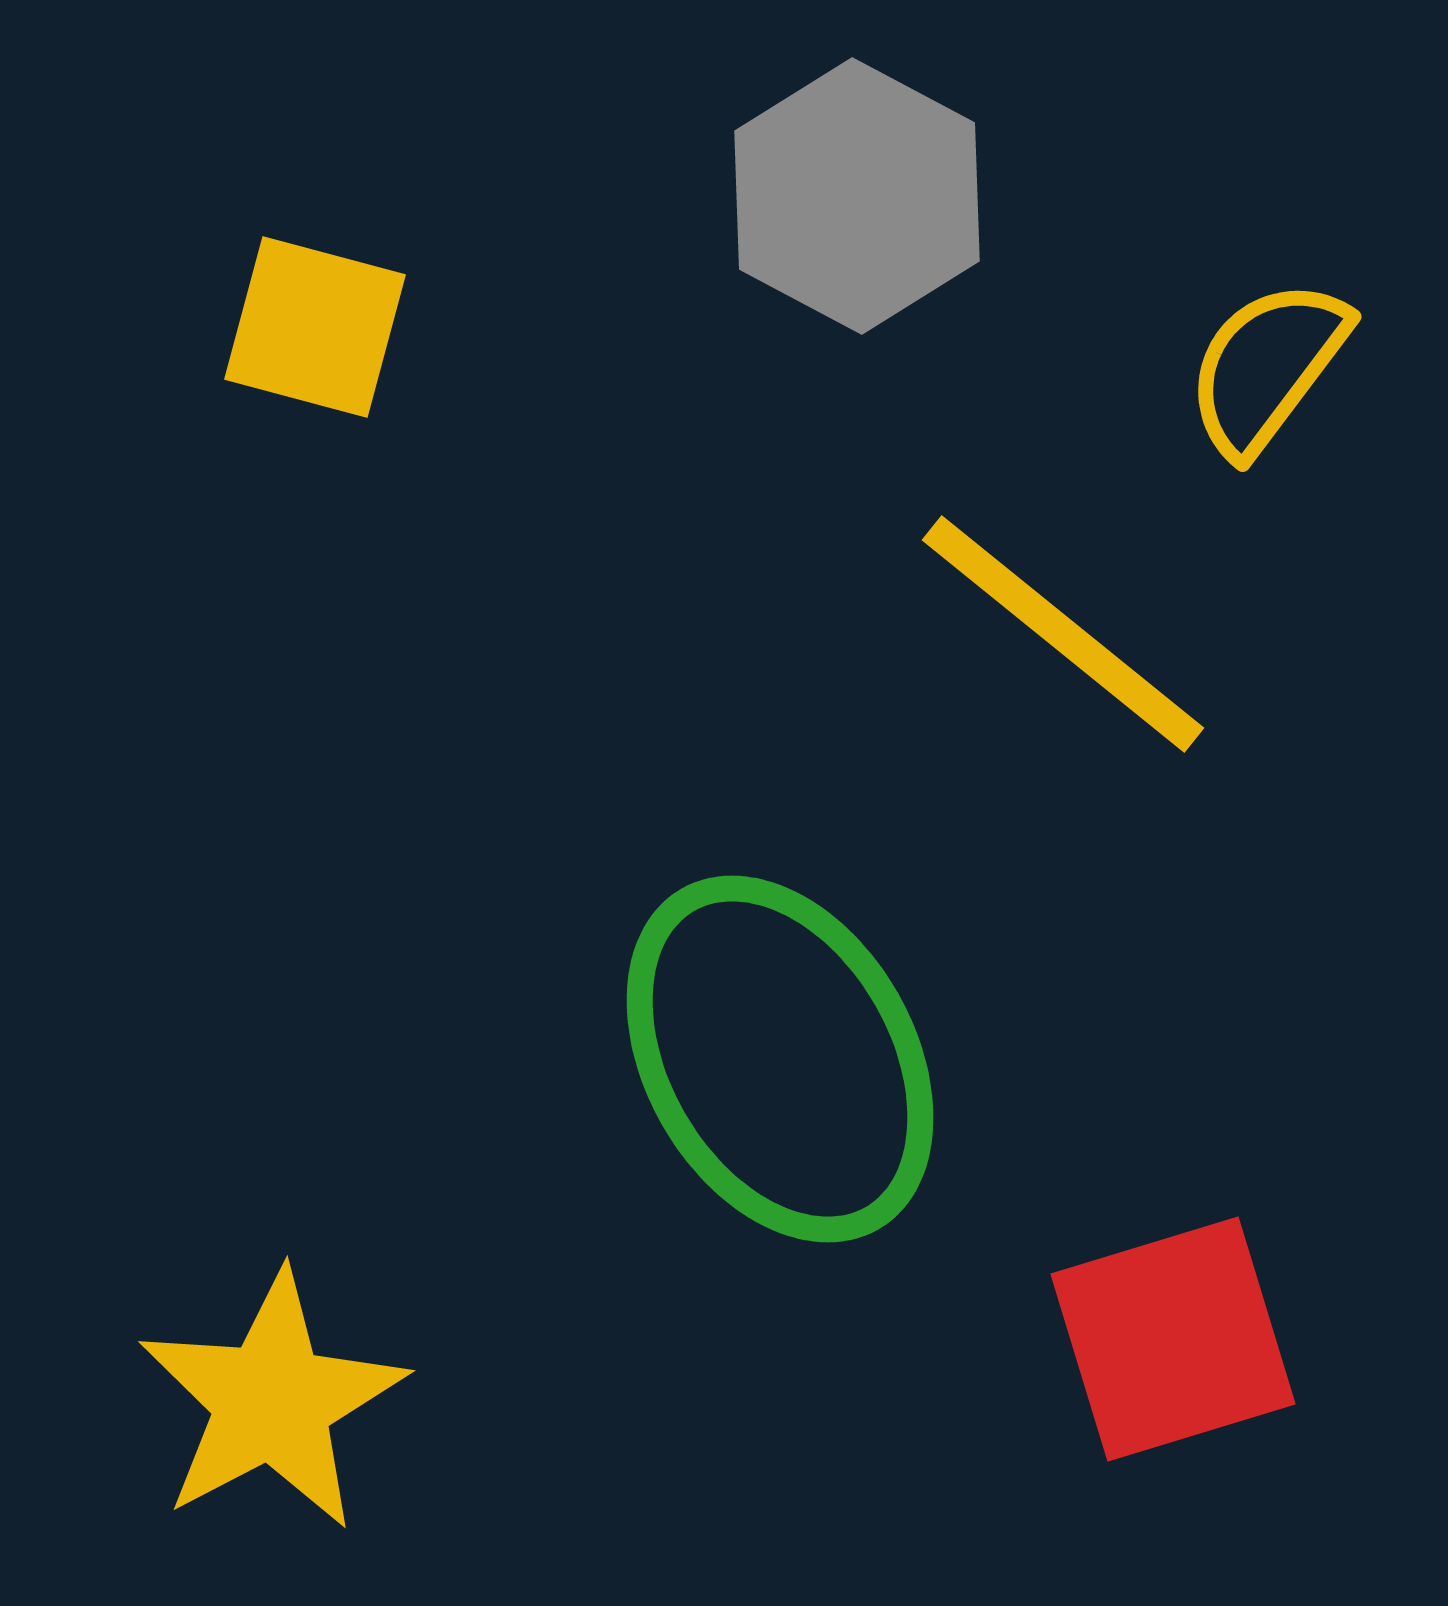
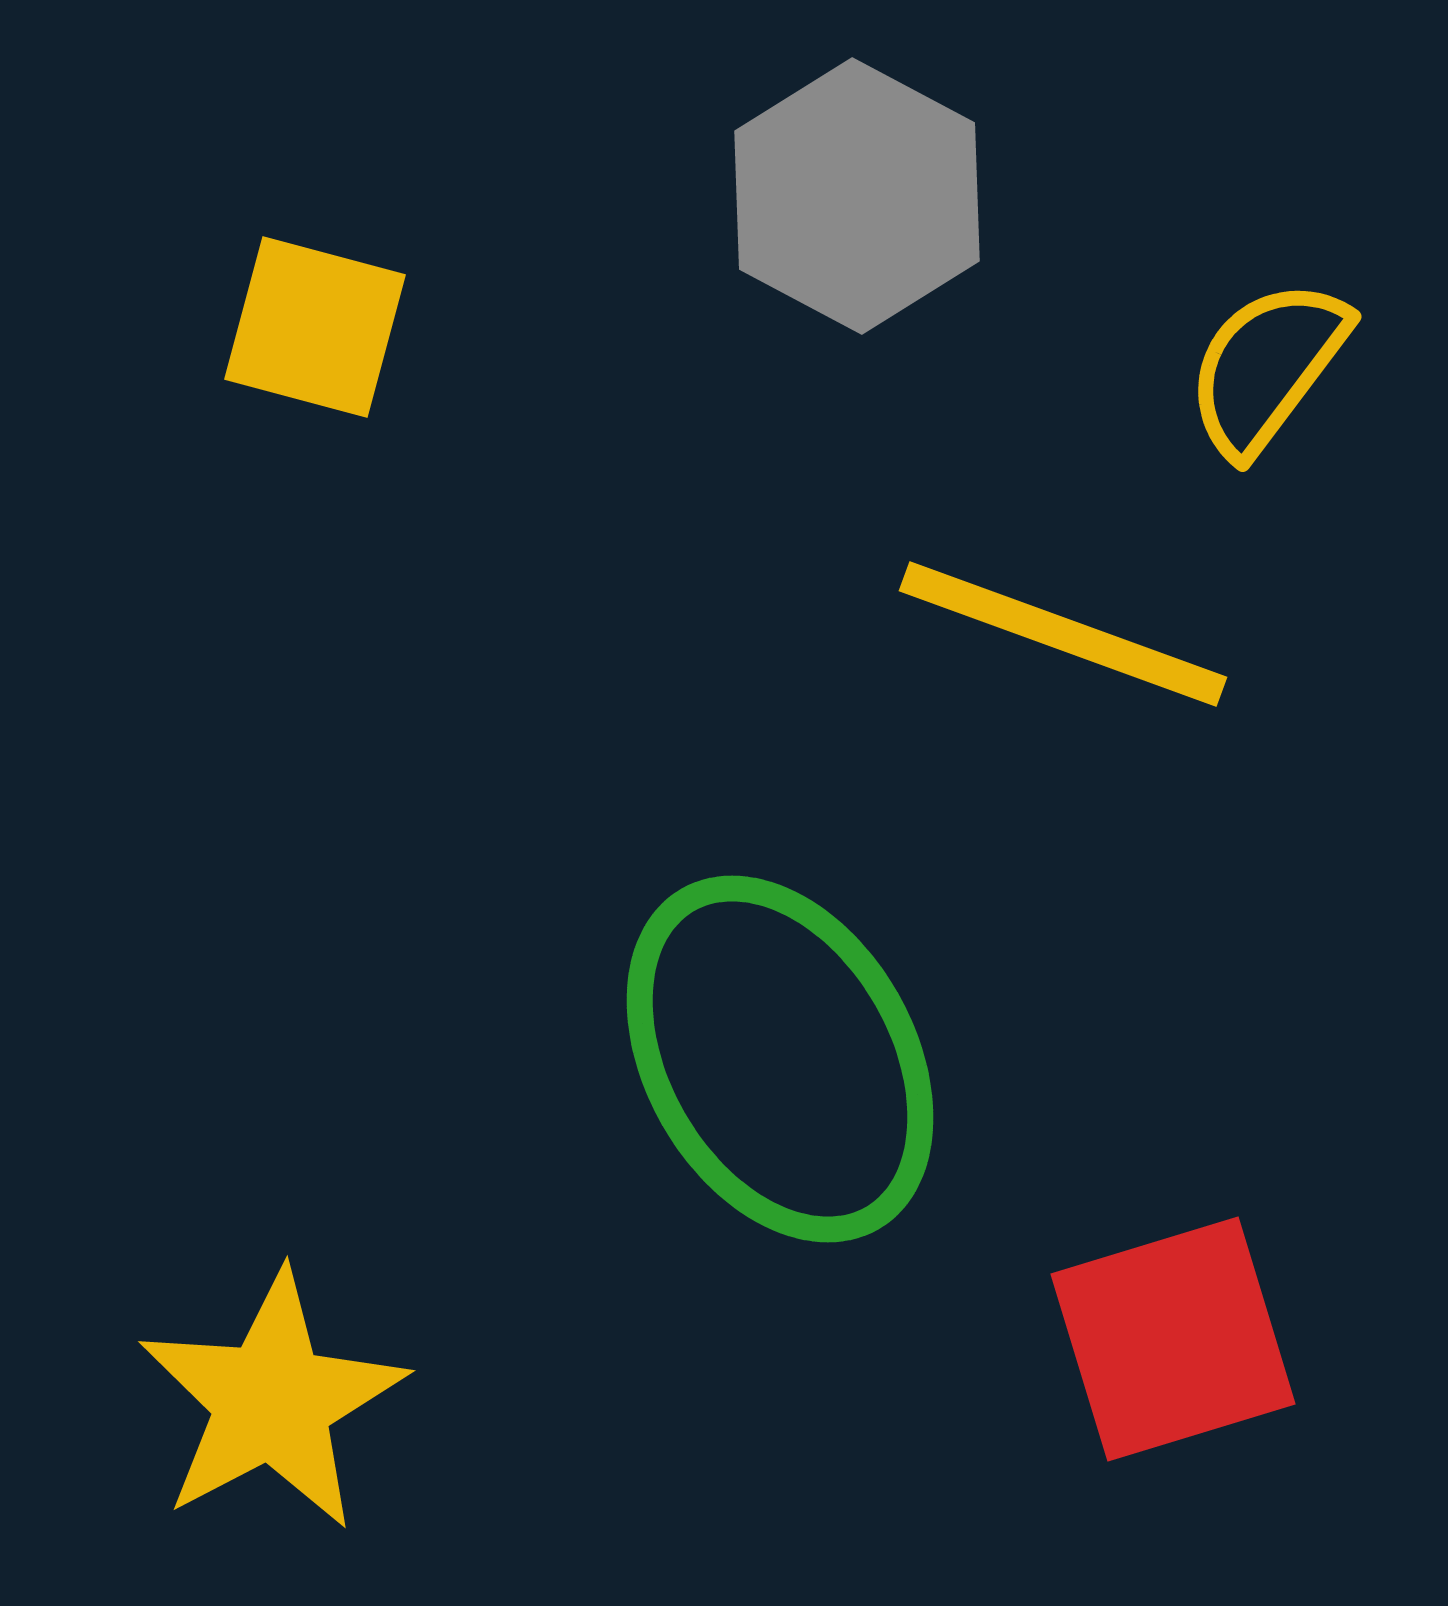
yellow line: rotated 19 degrees counterclockwise
